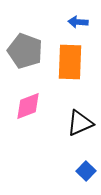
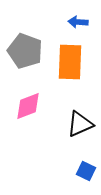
black triangle: moved 1 px down
blue square: rotated 18 degrees counterclockwise
